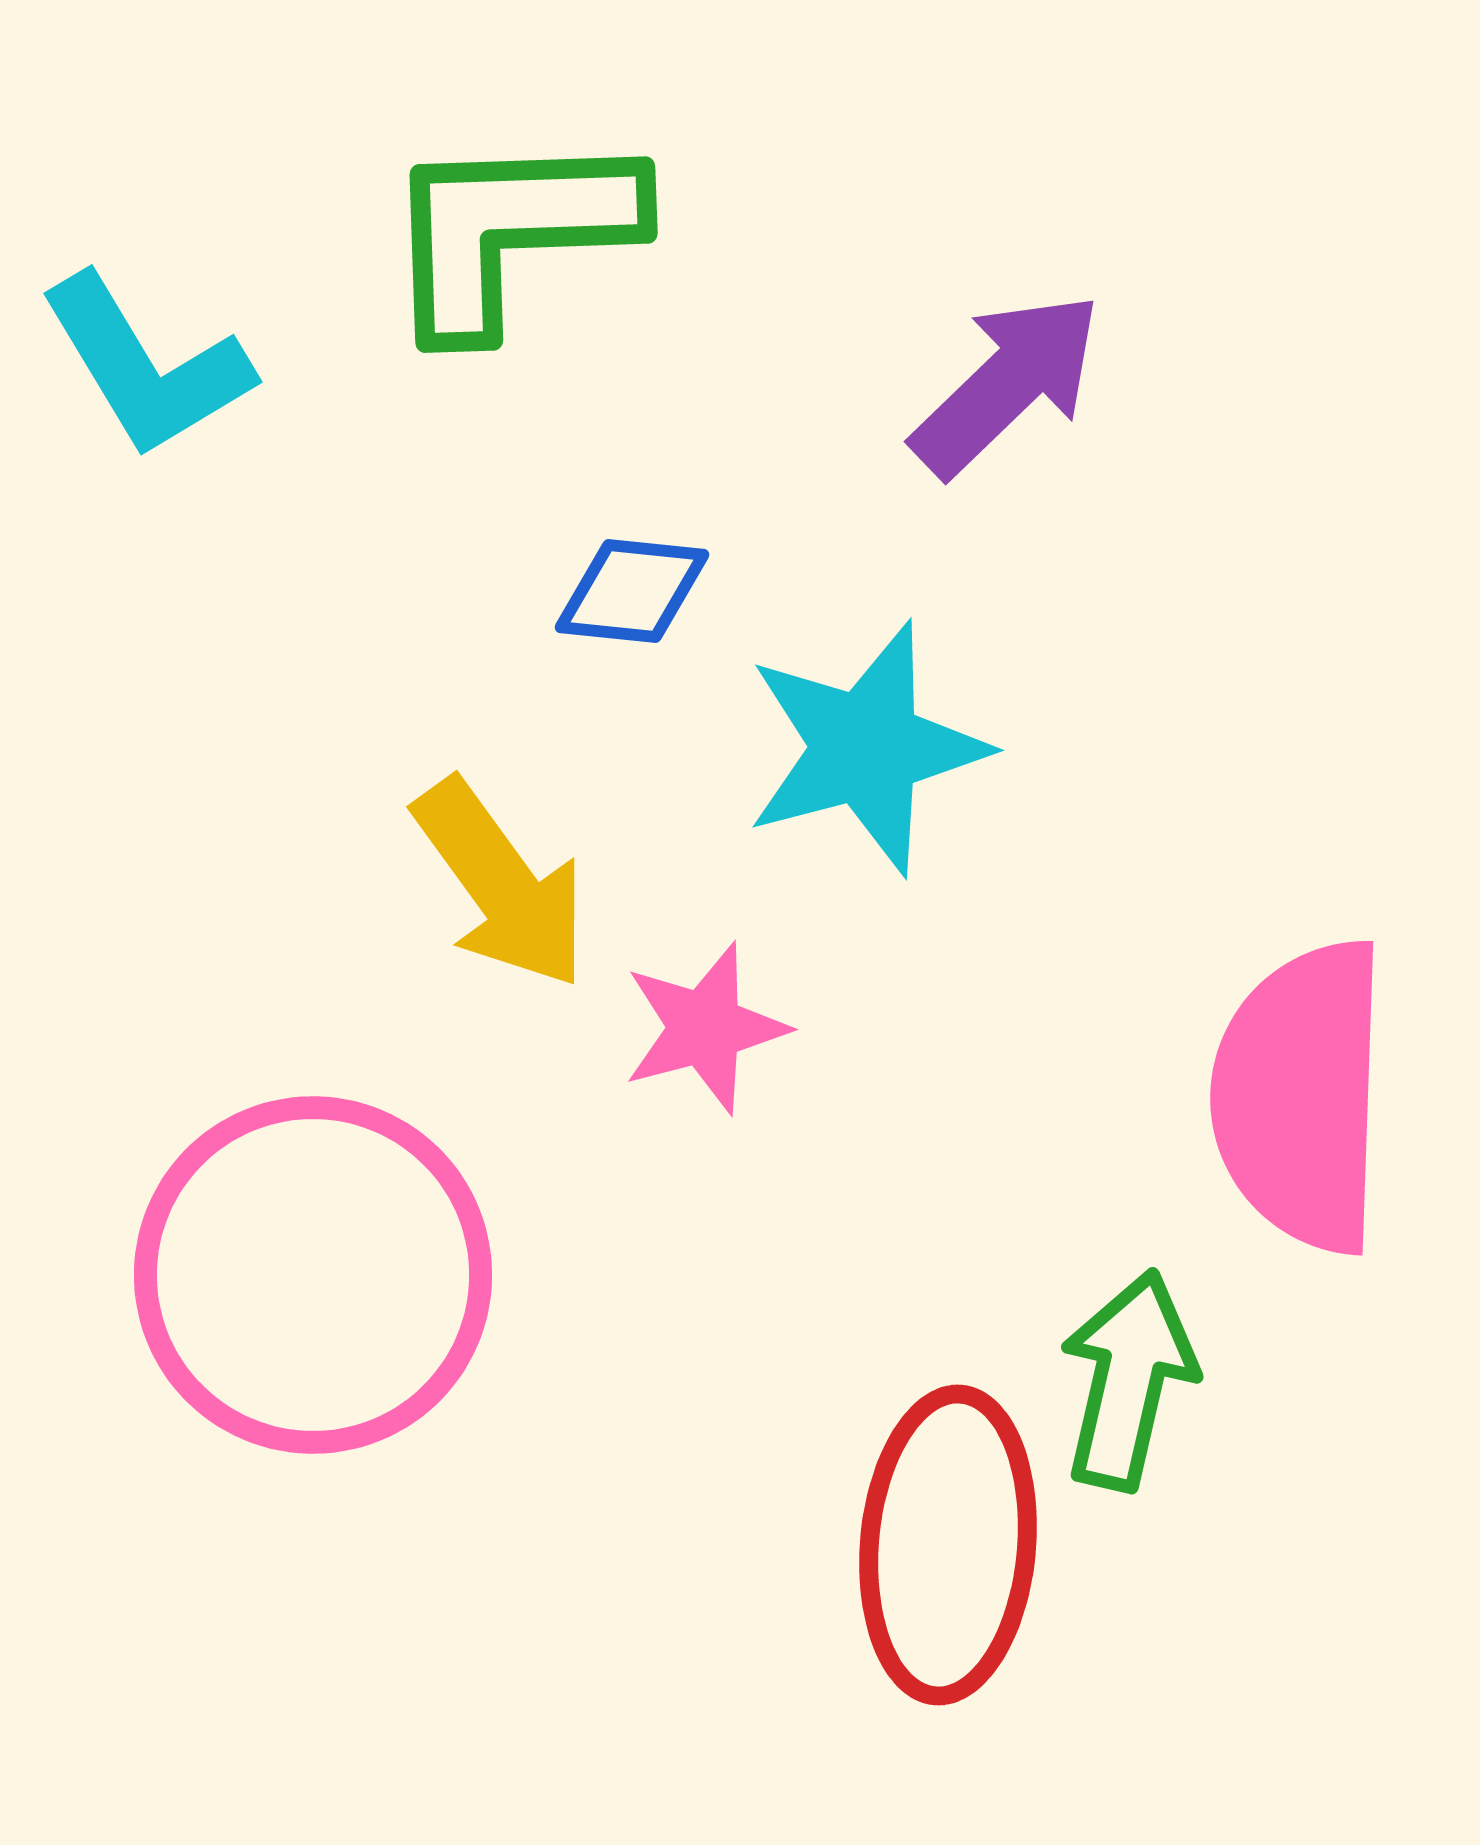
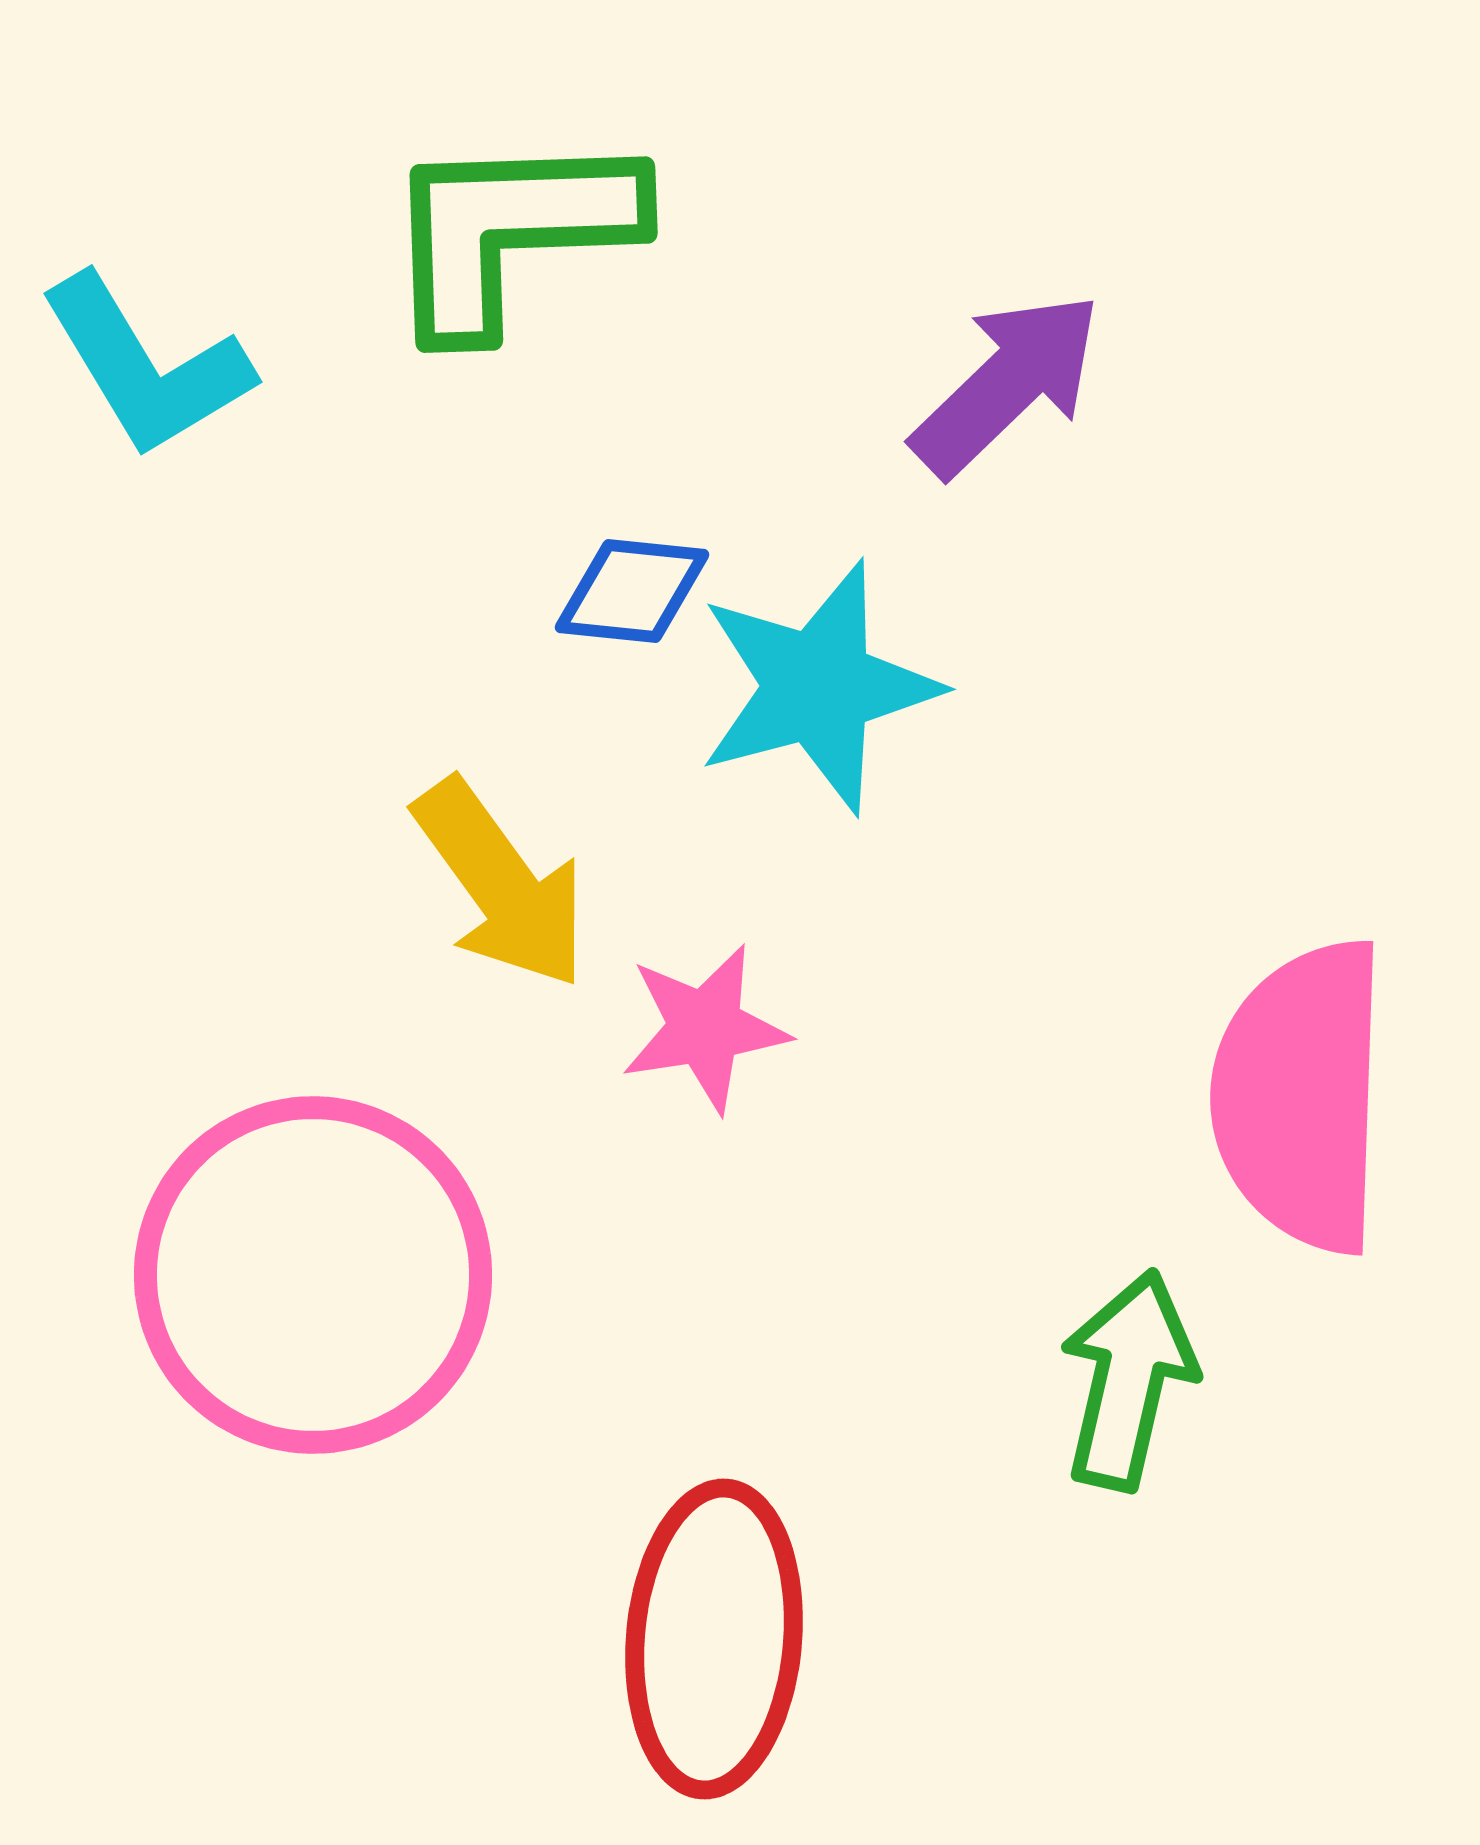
cyan star: moved 48 px left, 61 px up
pink star: rotated 6 degrees clockwise
red ellipse: moved 234 px left, 94 px down
